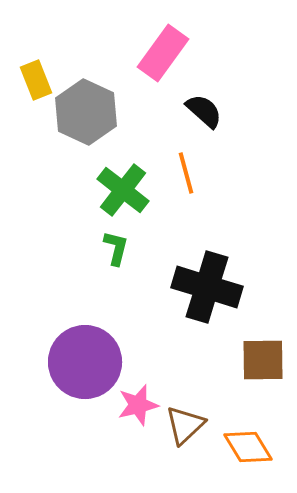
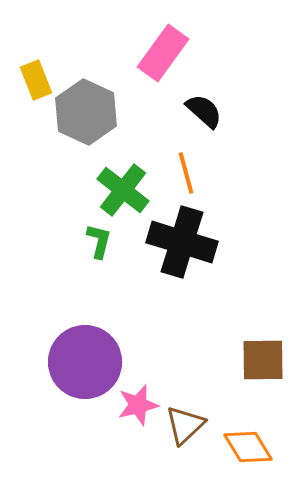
green L-shape: moved 17 px left, 7 px up
black cross: moved 25 px left, 45 px up
